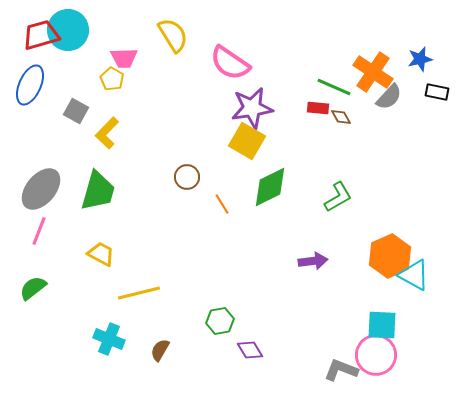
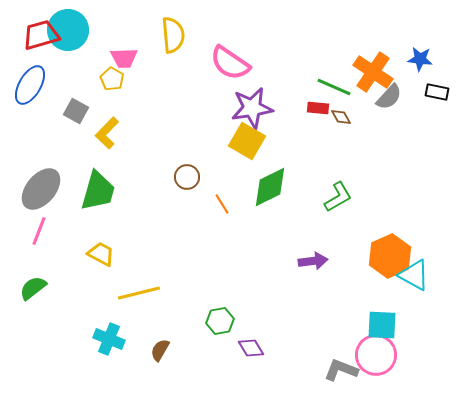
yellow semicircle: rotated 27 degrees clockwise
blue star: rotated 20 degrees clockwise
blue ellipse: rotated 6 degrees clockwise
purple diamond: moved 1 px right, 2 px up
